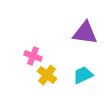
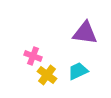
cyan trapezoid: moved 5 px left, 4 px up
